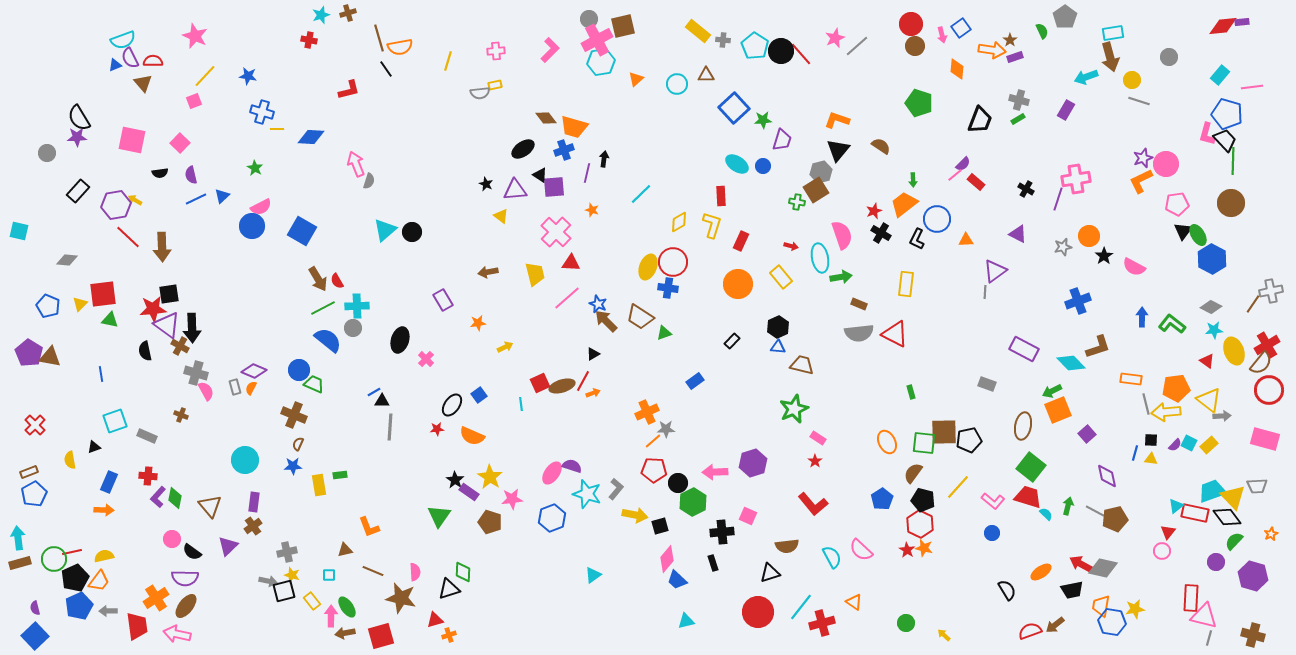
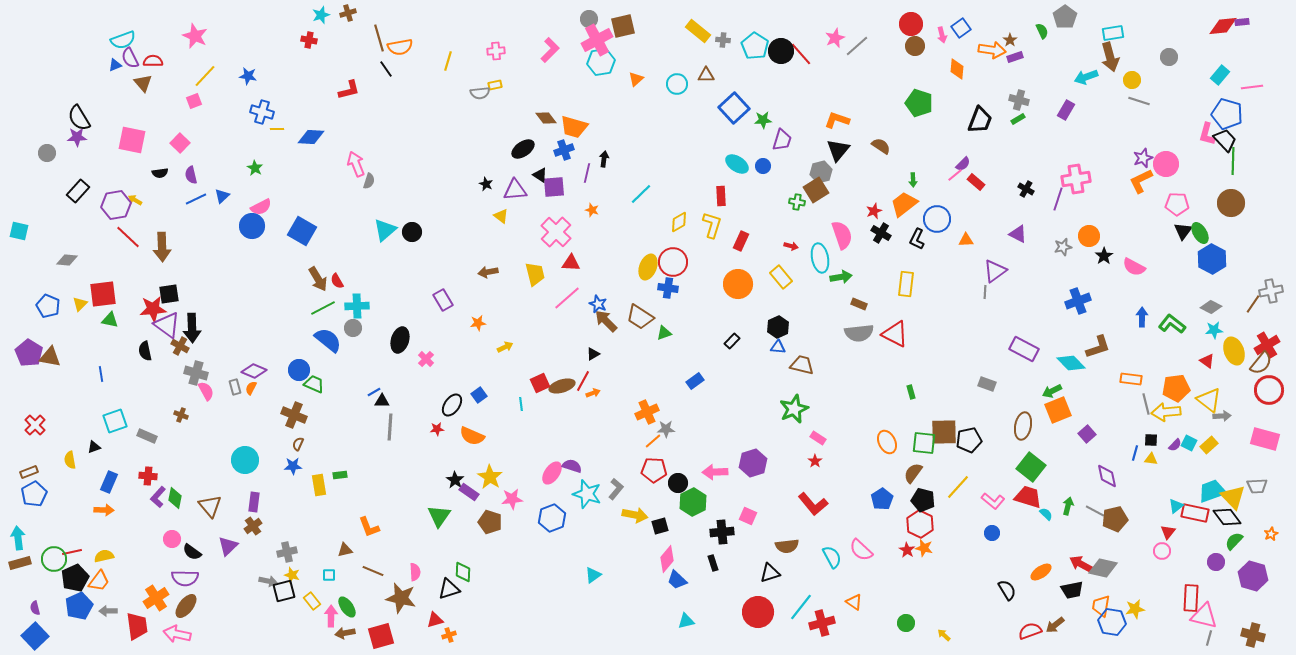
pink pentagon at (1177, 204): rotated 10 degrees clockwise
green ellipse at (1198, 235): moved 2 px right, 2 px up
